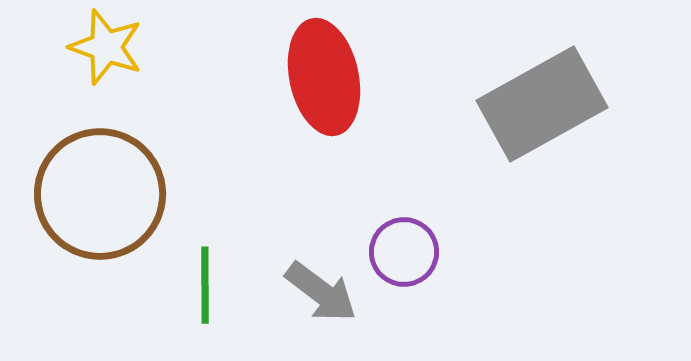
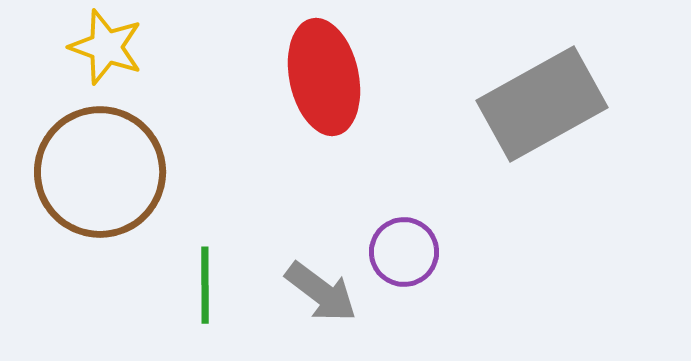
brown circle: moved 22 px up
